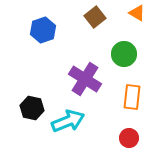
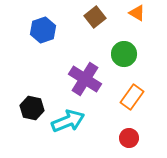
orange rectangle: rotated 30 degrees clockwise
